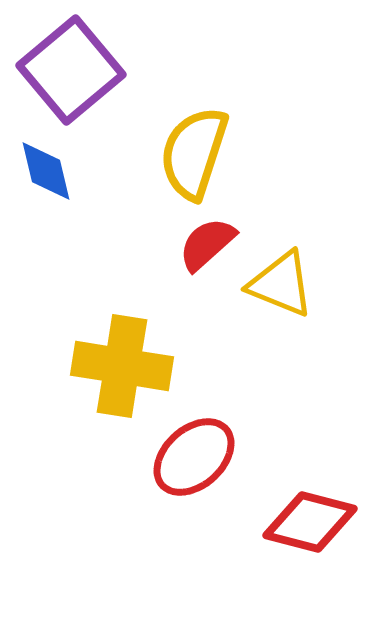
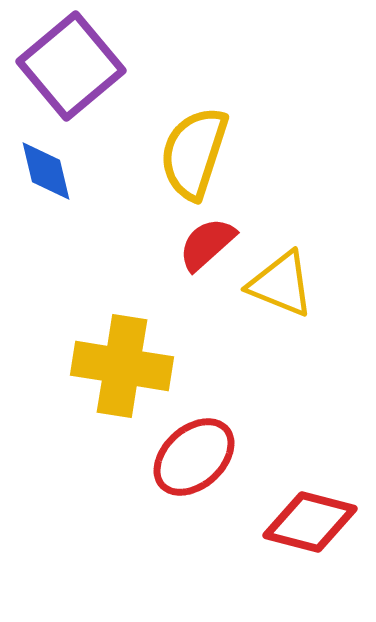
purple square: moved 4 px up
